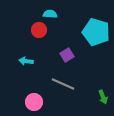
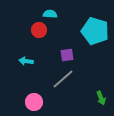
cyan pentagon: moved 1 px left, 1 px up
purple square: rotated 24 degrees clockwise
gray line: moved 5 px up; rotated 65 degrees counterclockwise
green arrow: moved 2 px left, 1 px down
